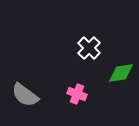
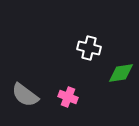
white cross: rotated 30 degrees counterclockwise
pink cross: moved 9 px left, 3 px down
